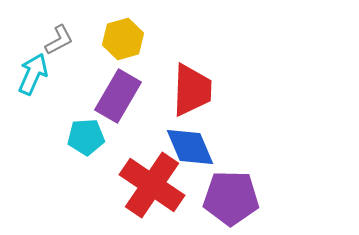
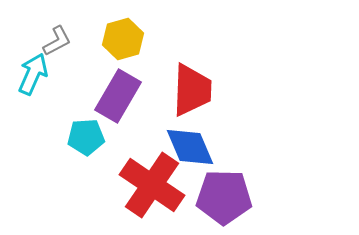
gray L-shape: moved 2 px left, 1 px down
purple pentagon: moved 7 px left, 1 px up
